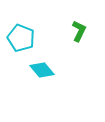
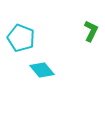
green L-shape: moved 12 px right
